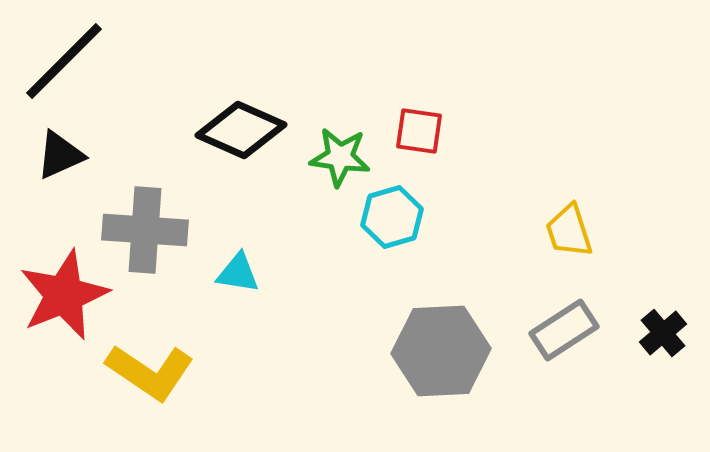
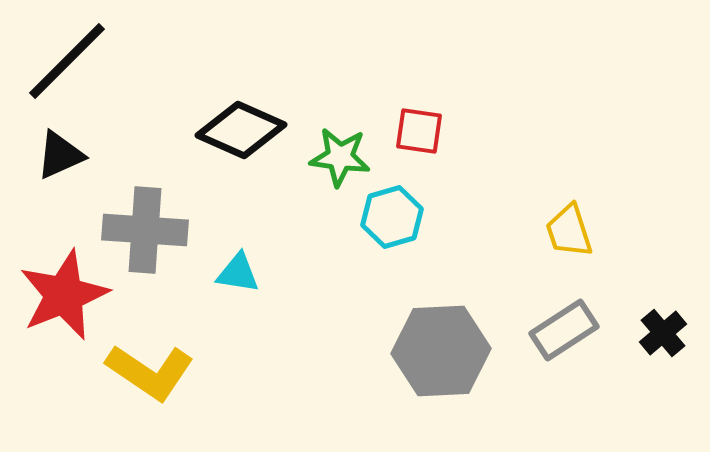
black line: moved 3 px right
